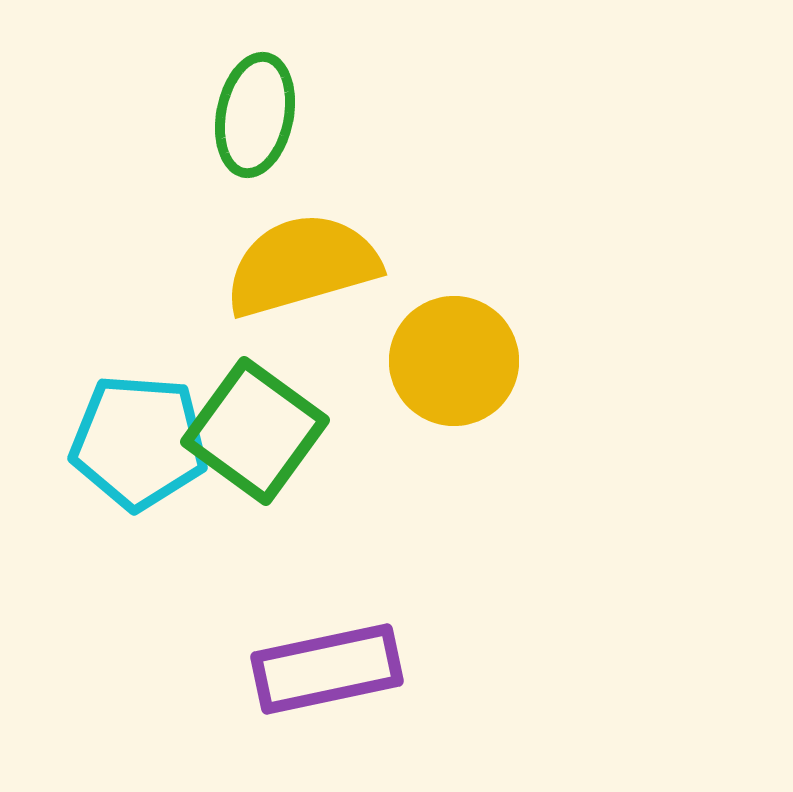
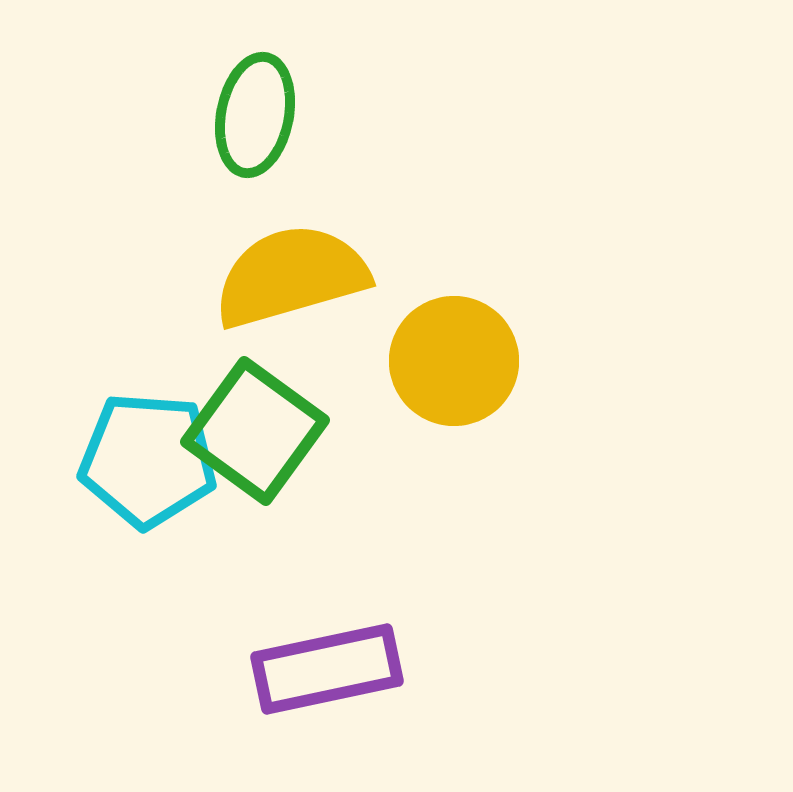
yellow semicircle: moved 11 px left, 11 px down
cyan pentagon: moved 9 px right, 18 px down
